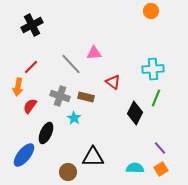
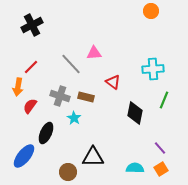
green line: moved 8 px right, 2 px down
black diamond: rotated 15 degrees counterclockwise
blue ellipse: moved 1 px down
